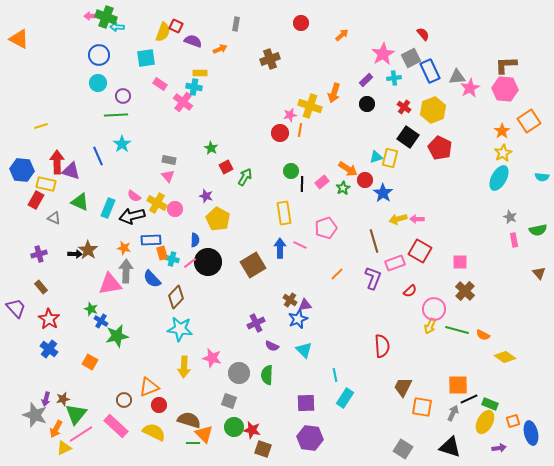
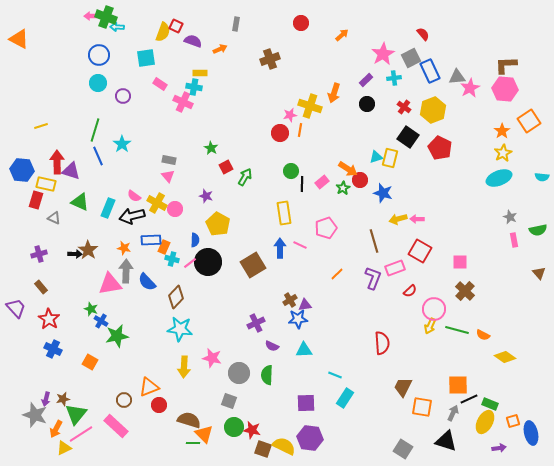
pink cross at (183, 102): rotated 12 degrees counterclockwise
green line at (116, 115): moved 21 px left, 15 px down; rotated 70 degrees counterclockwise
cyan ellipse at (499, 178): rotated 40 degrees clockwise
red circle at (365, 180): moved 5 px left
blue star at (383, 193): rotated 18 degrees counterclockwise
red rectangle at (36, 200): rotated 12 degrees counterclockwise
yellow pentagon at (218, 219): moved 5 px down
orange rectangle at (162, 253): moved 2 px right, 6 px up; rotated 40 degrees clockwise
pink rectangle at (395, 263): moved 5 px down
blue semicircle at (152, 279): moved 5 px left, 3 px down
brown cross at (290, 300): rotated 24 degrees clockwise
blue star at (298, 319): rotated 18 degrees clockwise
red semicircle at (382, 346): moved 3 px up
blue cross at (49, 349): moved 4 px right; rotated 12 degrees counterclockwise
cyan triangle at (304, 350): rotated 48 degrees counterclockwise
cyan line at (335, 375): rotated 56 degrees counterclockwise
yellow semicircle at (154, 432): moved 130 px right, 14 px down
black triangle at (450, 447): moved 4 px left, 6 px up
